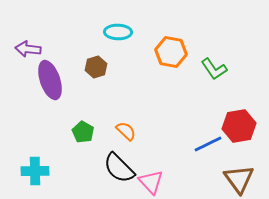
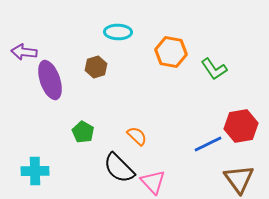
purple arrow: moved 4 px left, 3 px down
red hexagon: moved 2 px right
orange semicircle: moved 11 px right, 5 px down
pink triangle: moved 2 px right
